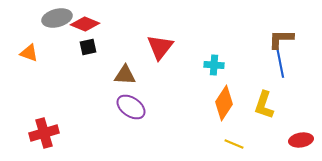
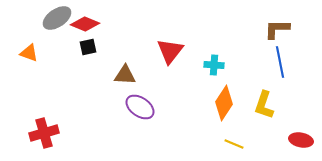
gray ellipse: rotated 20 degrees counterclockwise
brown L-shape: moved 4 px left, 10 px up
red triangle: moved 10 px right, 4 px down
purple ellipse: moved 9 px right
red ellipse: rotated 20 degrees clockwise
